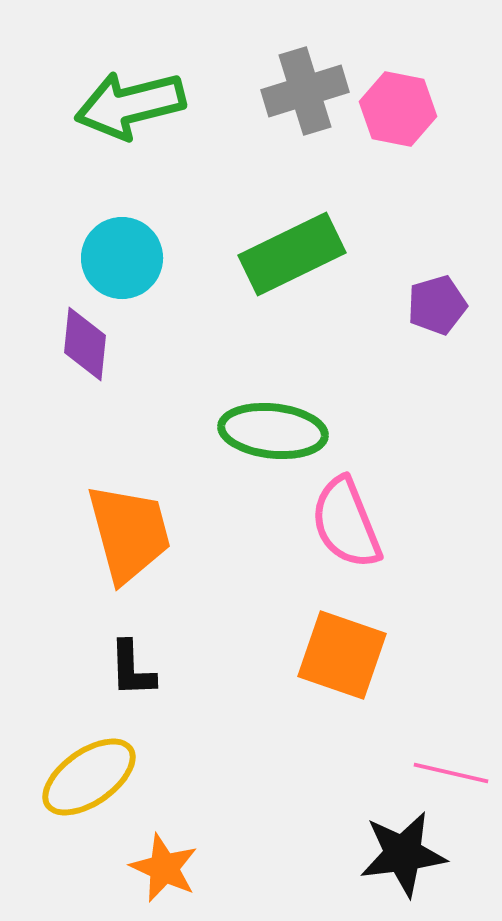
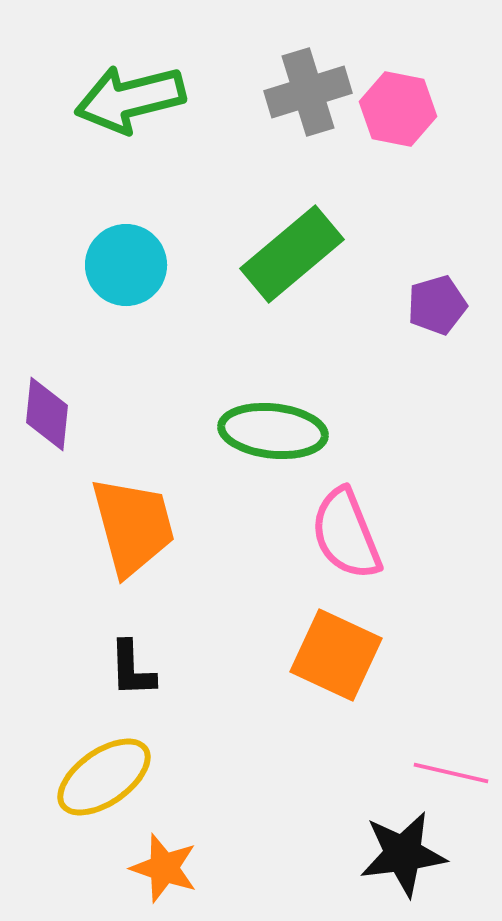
gray cross: moved 3 px right, 1 px down
green arrow: moved 6 px up
green rectangle: rotated 14 degrees counterclockwise
cyan circle: moved 4 px right, 7 px down
purple diamond: moved 38 px left, 70 px down
pink semicircle: moved 11 px down
orange trapezoid: moved 4 px right, 7 px up
orange square: moved 6 px left; rotated 6 degrees clockwise
yellow ellipse: moved 15 px right
orange star: rotated 6 degrees counterclockwise
